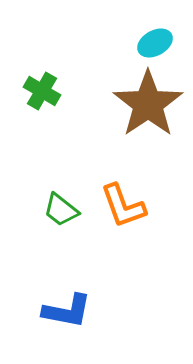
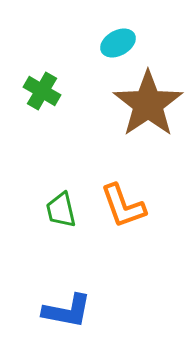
cyan ellipse: moved 37 px left
green trapezoid: rotated 39 degrees clockwise
